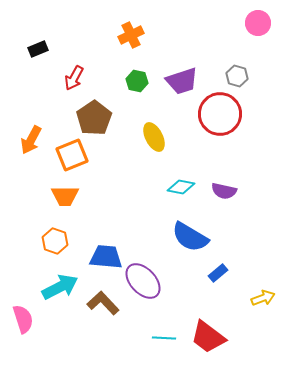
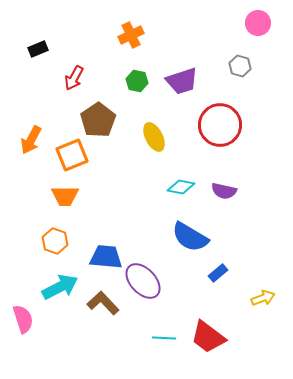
gray hexagon: moved 3 px right, 10 px up
red circle: moved 11 px down
brown pentagon: moved 4 px right, 2 px down
